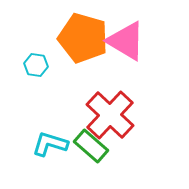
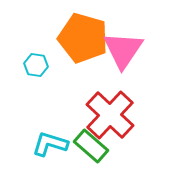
pink triangle: moved 3 px left, 9 px down; rotated 33 degrees clockwise
